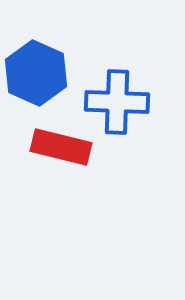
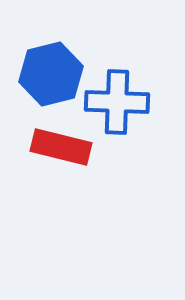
blue hexagon: moved 15 px right, 1 px down; rotated 22 degrees clockwise
